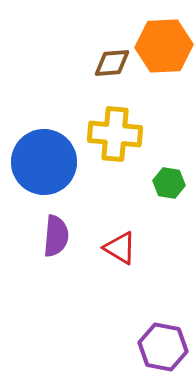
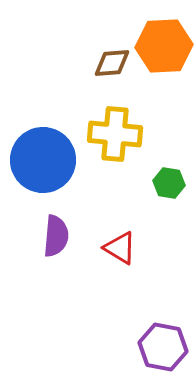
blue circle: moved 1 px left, 2 px up
